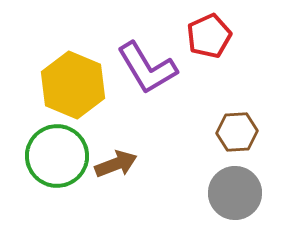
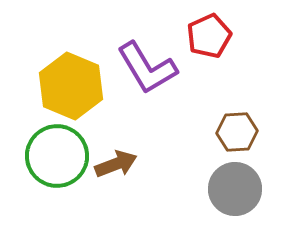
yellow hexagon: moved 2 px left, 1 px down
gray circle: moved 4 px up
